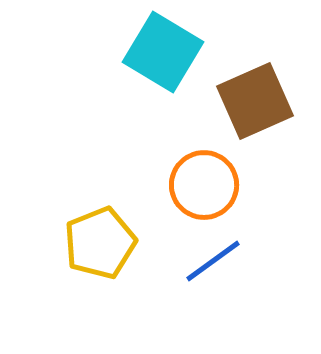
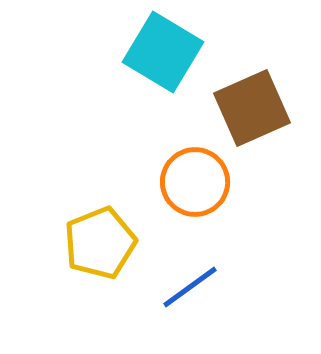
brown square: moved 3 px left, 7 px down
orange circle: moved 9 px left, 3 px up
blue line: moved 23 px left, 26 px down
